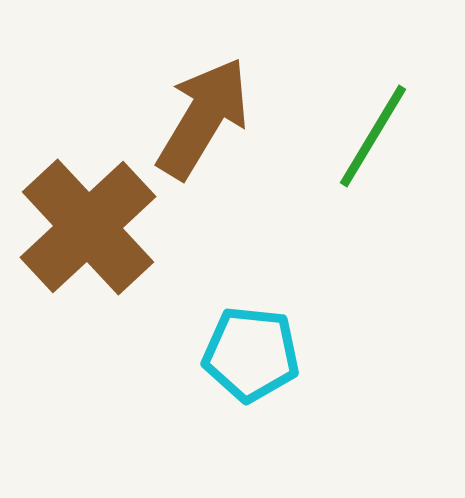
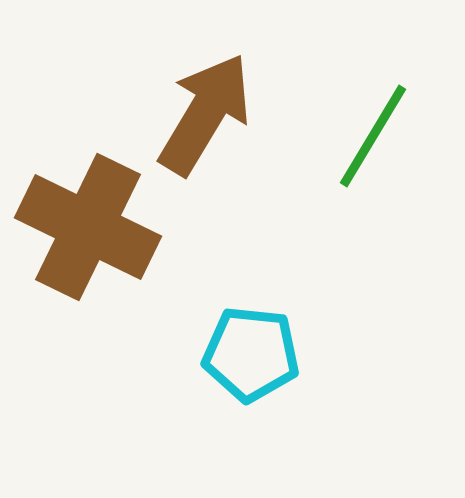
brown arrow: moved 2 px right, 4 px up
brown cross: rotated 21 degrees counterclockwise
